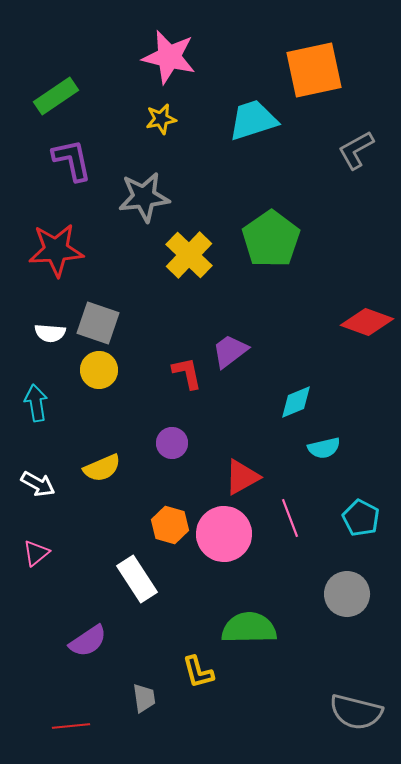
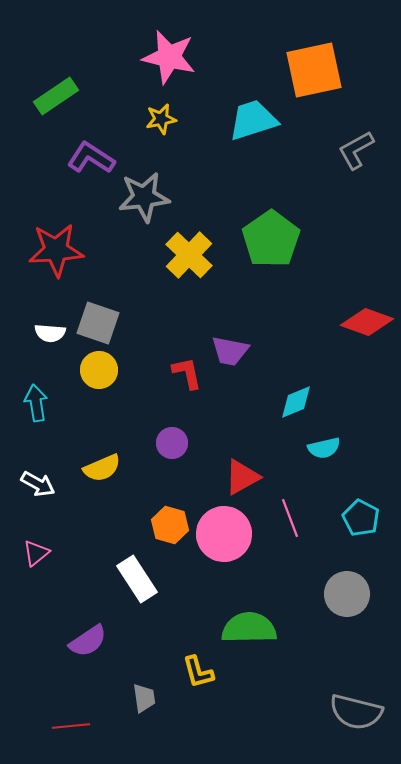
purple L-shape: moved 19 px right, 2 px up; rotated 45 degrees counterclockwise
purple trapezoid: rotated 132 degrees counterclockwise
